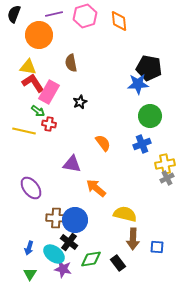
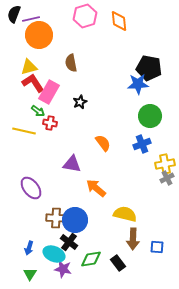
purple line: moved 23 px left, 5 px down
yellow triangle: moved 1 px right; rotated 24 degrees counterclockwise
red cross: moved 1 px right, 1 px up
cyan ellipse: rotated 15 degrees counterclockwise
